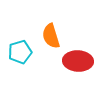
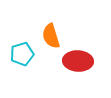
cyan pentagon: moved 2 px right, 2 px down
